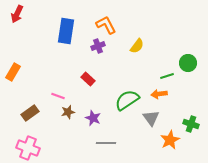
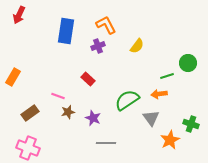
red arrow: moved 2 px right, 1 px down
orange rectangle: moved 5 px down
